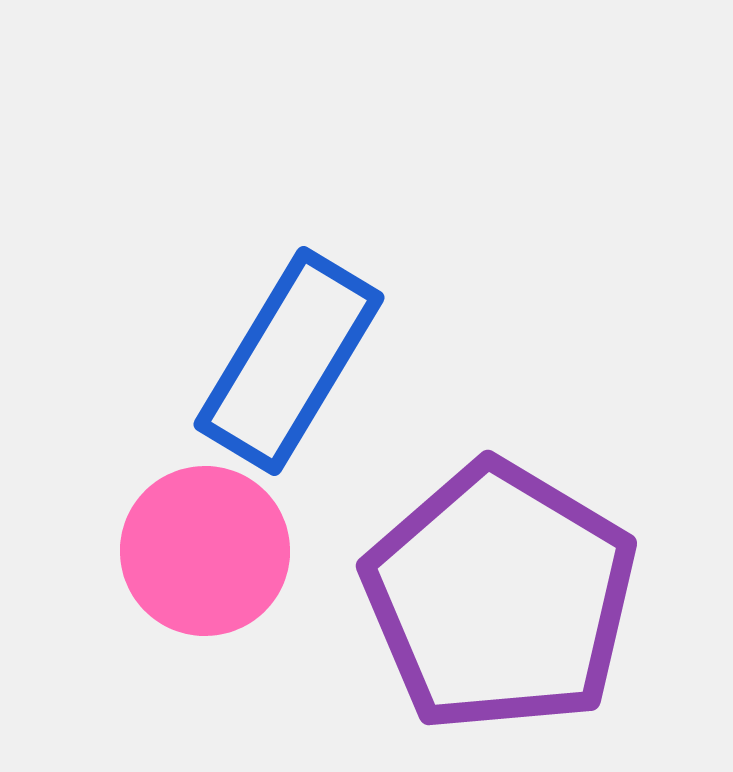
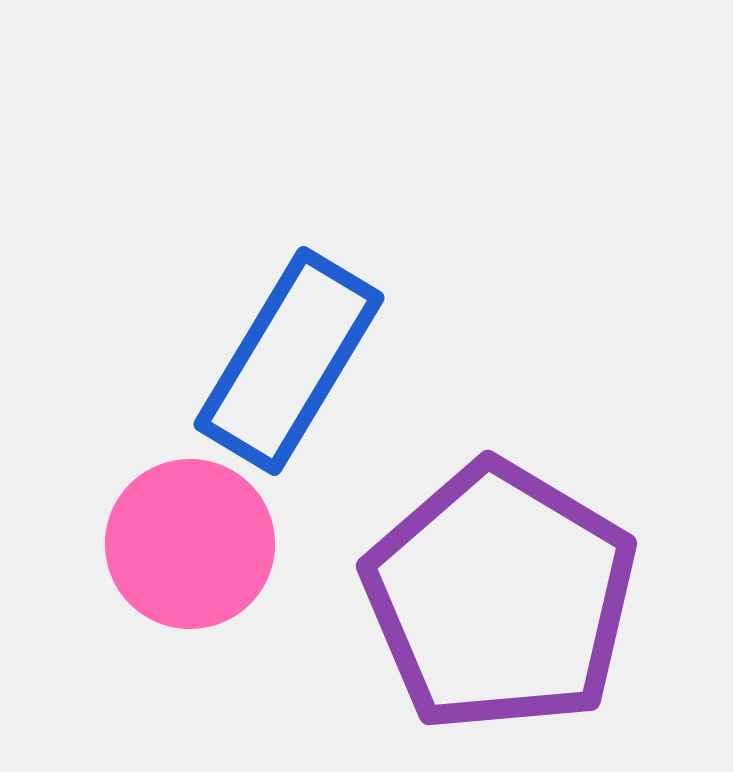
pink circle: moved 15 px left, 7 px up
